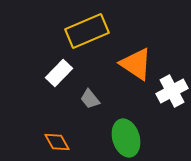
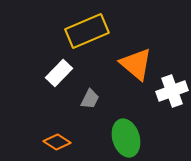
orange triangle: rotated 6 degrees clockwise
white cross: rotated 8 degrees clockwise
gray trapezoid: rotated 115 degrees counterclockwise
orange diamond: rotated 28 degrees counterclockwise
